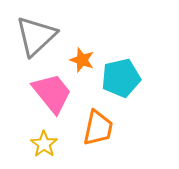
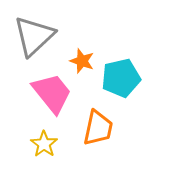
gray triangle: moved 2 px left
orange star: moved 1 px down
